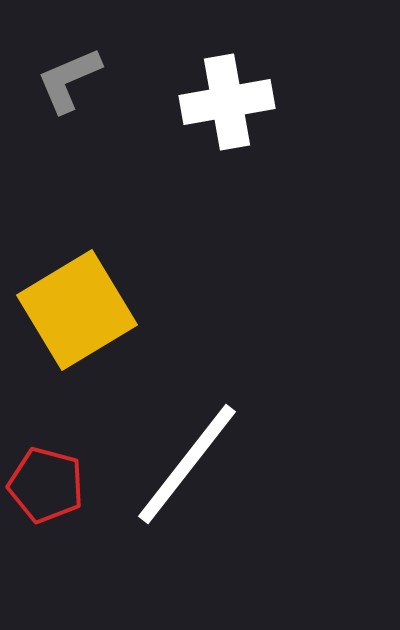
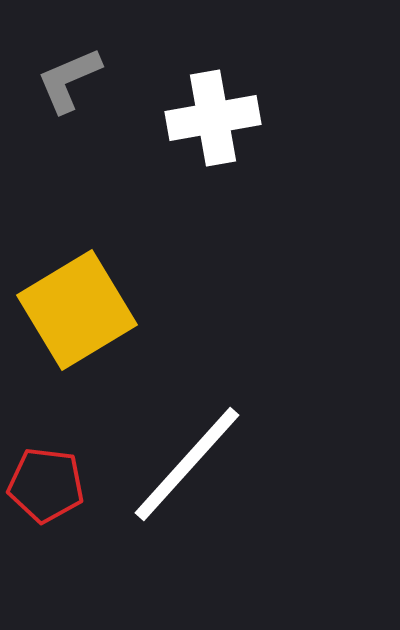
white cross: moved 14 px left, 16 px down
white line: rotated 4 degrees clockwise
red pentagon: rotated 8 degrees counterclockwise
